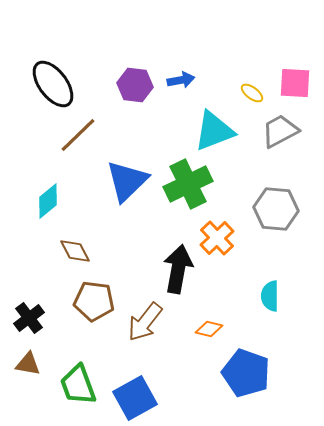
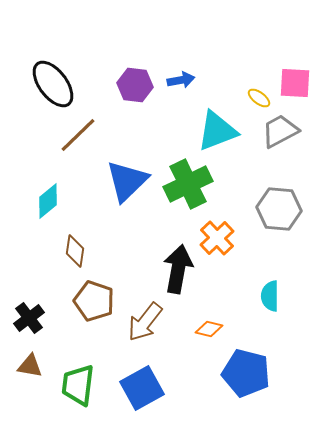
yellow ellipse: moved 7 px right, 5 px down
cyan triangle: moved 3 px right
gray hexagon: moved 3 px right
brown diamond: rotated 36 degrees clockwise
brown pentagon: rotated 12 degrees clockwise
brown triangle: moved 2 px right, 2 px down
blue pentagon: rotated 6 degrees counterclockwise
green trapezoid: rotated 27 degrees clockwise
blue square: moved 7 px right, 10 px up
